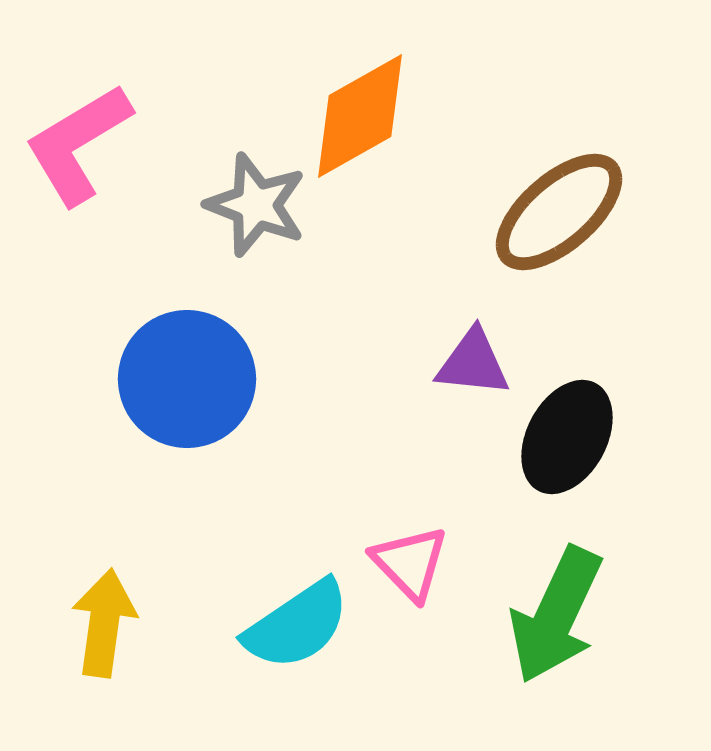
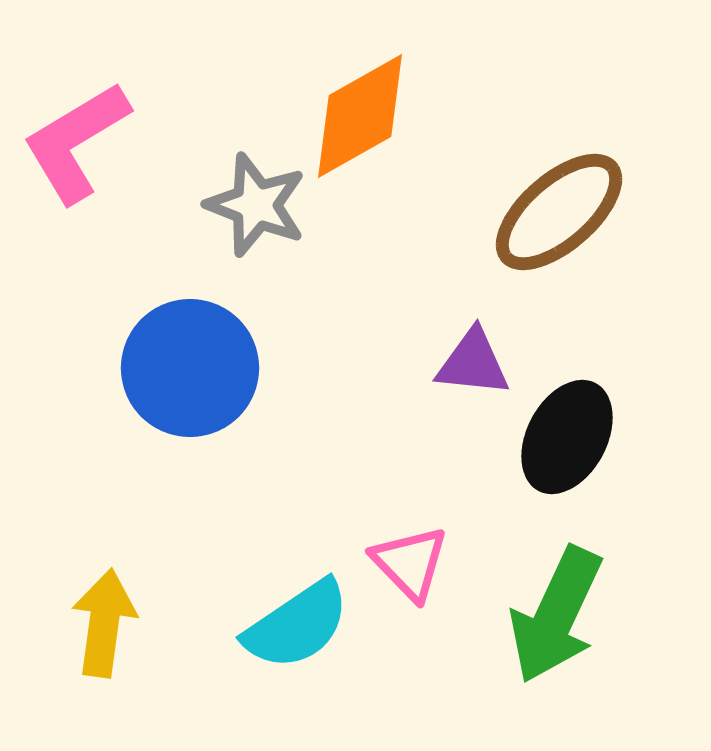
pink L-shape: moved 2 px left, 2 px up
blue circle: moved 3 px right, 11 px up
